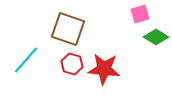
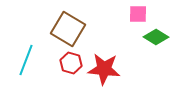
pink square: moved 2 px left; rotated 18 degrees clockwise
brown square: rotated 12 degrees clockwise
cyan line: rotated 20 degrees counterclockwise
red hexagon: moved 1 px left, 1 px up
